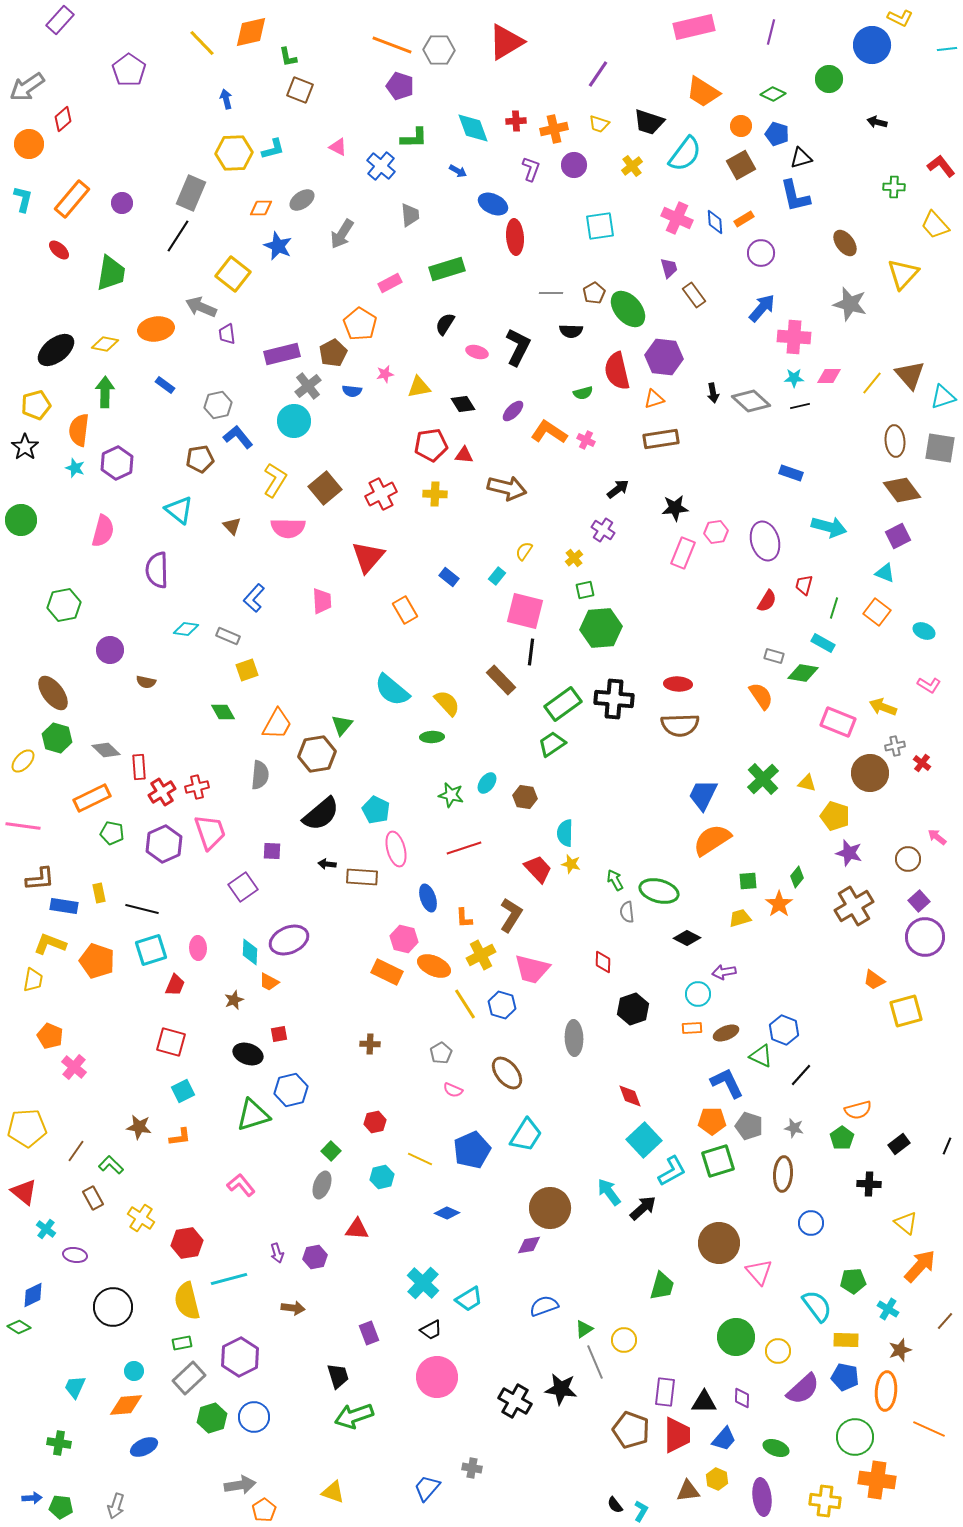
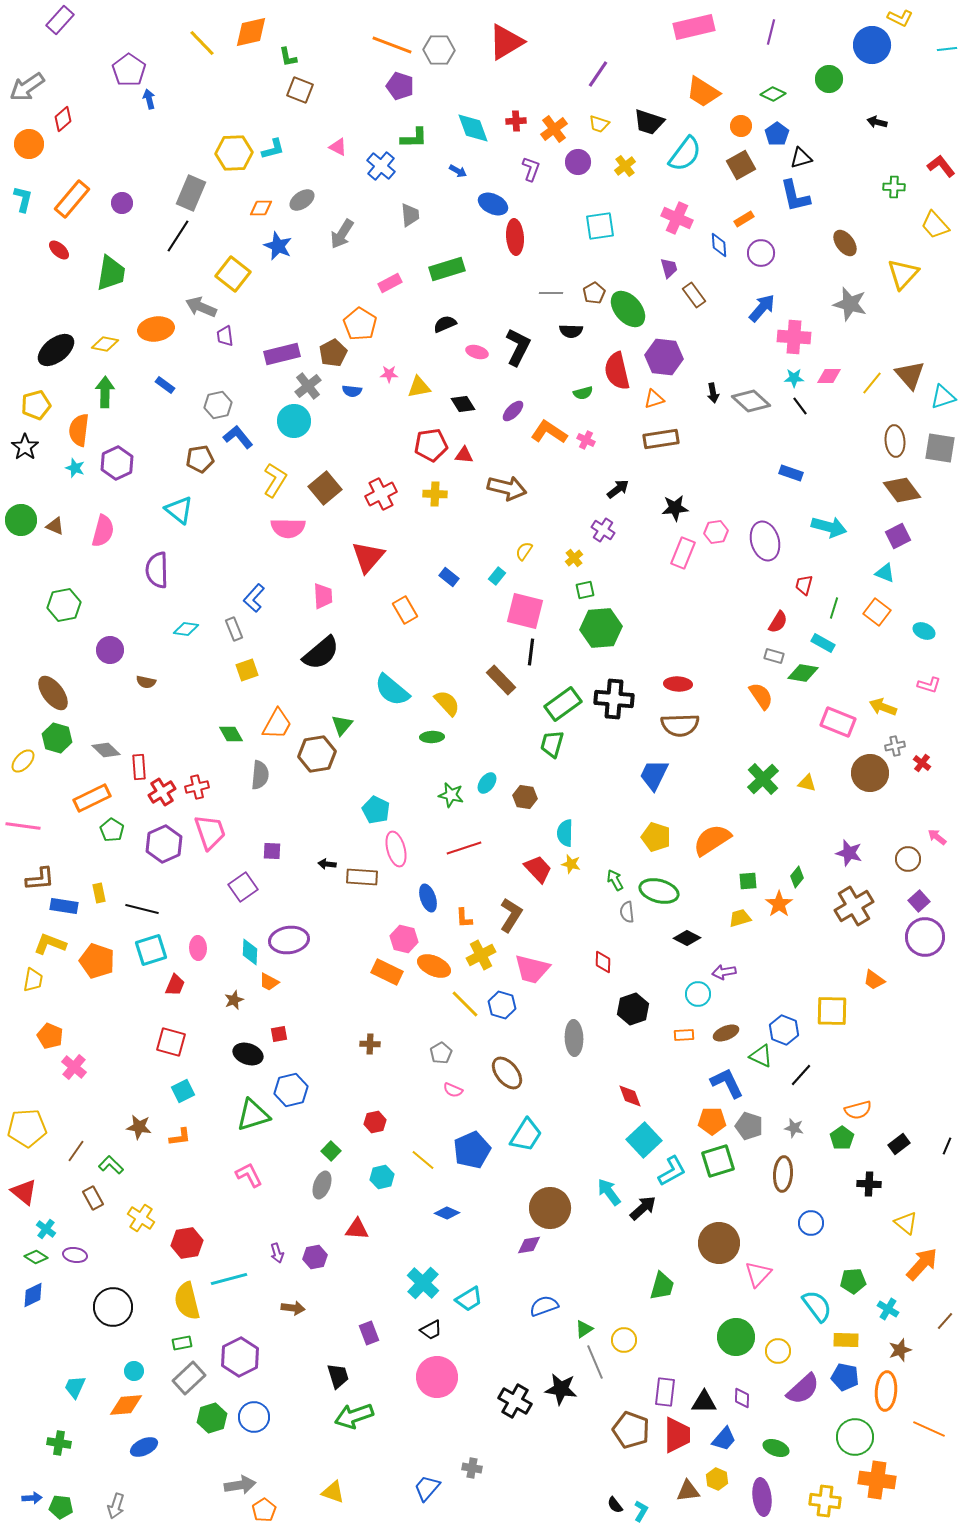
blue arrow at (226, 99): moved 77 px left
orange cross at (554, 129): rotated 24 degrees counterclockwise
blue pentagon at (777, 134): rotated 20 degrees clockwise
purple circle at (574, 165): moved 4 px right, 3 px up
yellow cross at (632, 166): moved 7 px left
blue diamond at (715, 222): moved 4 px right, 23 px down
black semicircle at (445, 324): rotated 35 degrees clockwise
purple trapezoid at (227, 334): moved 2 px left, 2 px down
pink star at (385, 374): moved 4 px right; rotated 12 degrees clockwise
black line at (800, 406): rotated 66 degrees clockwise
brown triangle at (232, 526): moved 177 px left; rotated 24 degrees counterclockwise
pink trapezoid at (322, 601): moved 1 px right, 5 px up
red semicircle at (767, 601): moved 11 px right, 21 px down
gray rectangle at (228, 636): moved 6 px right, 7 px up; rotated 45 degrees clockwise
pink L-shape at (929, 685): rotated 15 degrees counterclockwise
green diamond at (223, 712): moved 8 px right, 22 px down
green trapezoid at (552, 744): rotated 40 degrees counterclockwise
blue trapezoid at (703, 795): moved 49 px left, 20 px up
black semicircle at (321, 814): moved 161 px up
yellow pentagon at (835, 816): moved 179 px left, 21 px down
green pentagon at (112, 833): moved 3 px up; rotated 20 degrees clockwise
purple ellipse at (289, 940): rotated 15 degrees clockwise
yellow line at (465, 1004): rotated 12 degrees counterclockwise
yellow square at (906, 1011): moved 74 px left; rotated 16 degrees clockwise
orange rectangle at (692, 1028): moved 8 px left, 7 px down
yellow line at (420, 1159): moved 3 px right, 1 px down; rotated 15 degrees clockwise
pink L-shape at (241, 1185): moved 8 px right, 10 px up; rotated 12 degrees clockwise
orange arrow at (920, 1266): moved 2 px right, 2 px up
pink triangle at (759, 1272): moved 1 px left, 2 px down; rotated 24 degrees clockwise
green diamond at (19, 1327): moved 17 px right, 70 px up
